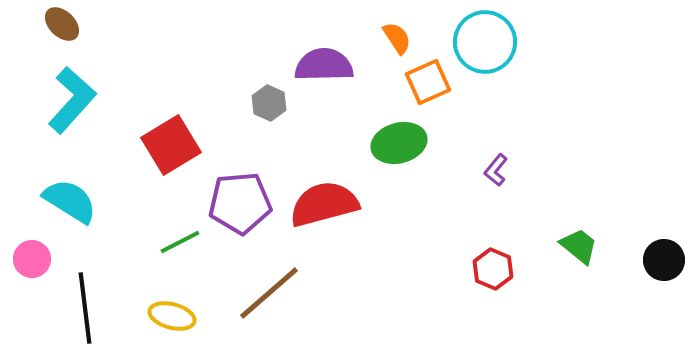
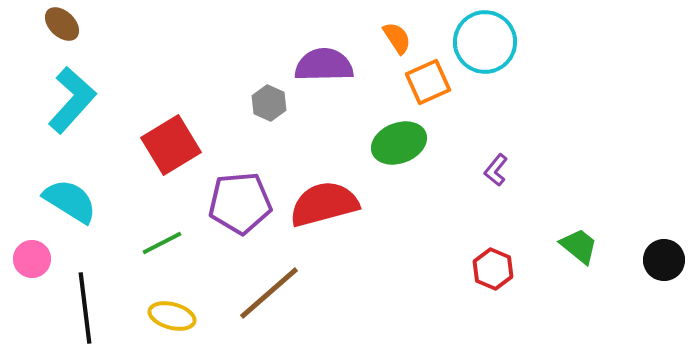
green ellipse: rotated 6 degrees counterclockwise
green line: moved 18 px left, 1 px down
